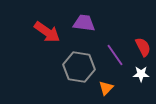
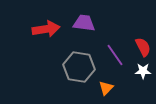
red arrow: moved 1 px left, 3 px up; rotated 44 degrees counterclockwise
white star: moved 2 px right, 3 px up
